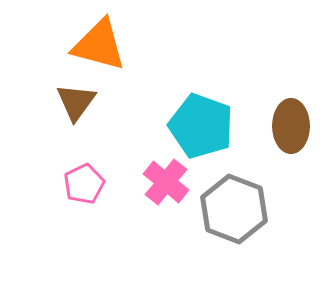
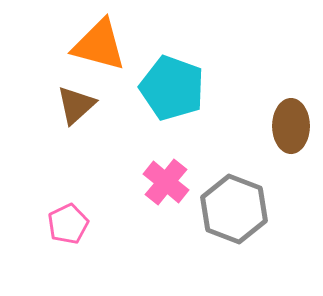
brown triangle: moved 3 px down; rotated 12 degrees clockwise
cyan pentagon: moved 29 px left, 38 px up
pink pentagon: moved 16 px left, 40 px down
